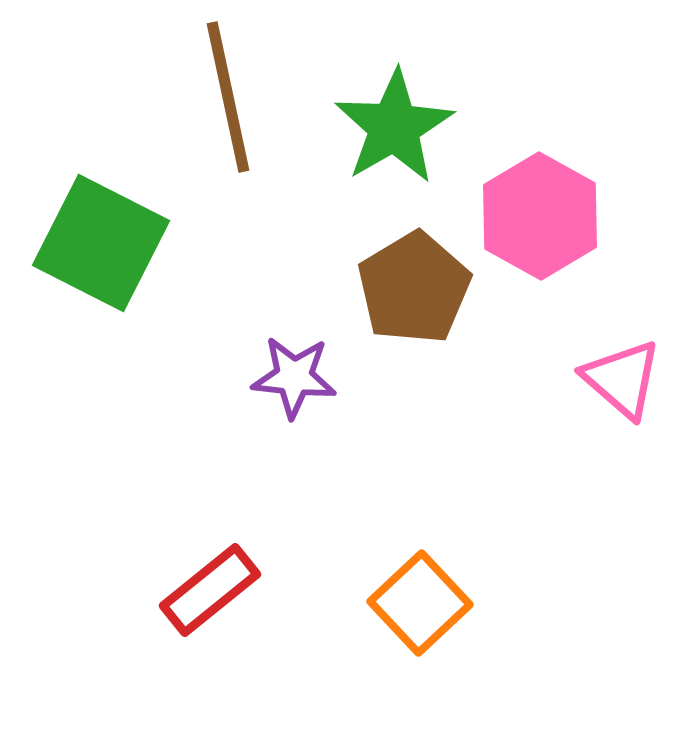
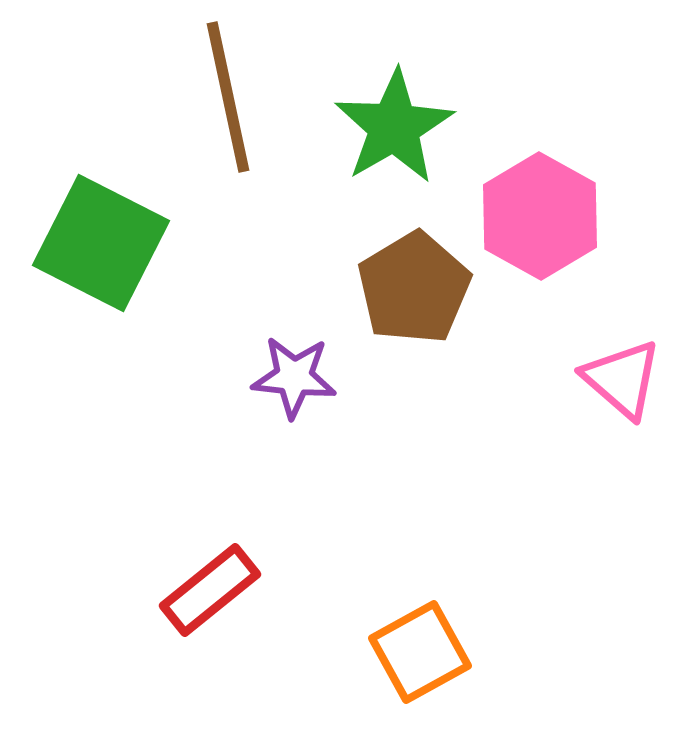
orange square: moved 49 px down; rotated 14 degrees clockwise
